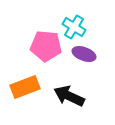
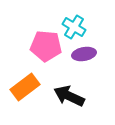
purple ellipse: rotated 30 degrees counterclockwise
orange rectangle: rotated 16 degrees counterclockwise
